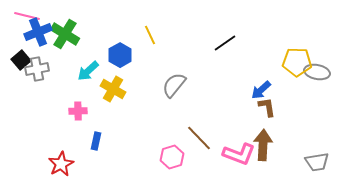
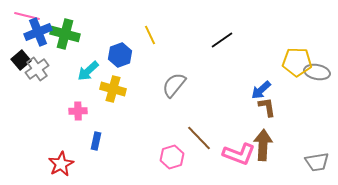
green cross: rotated 16 degrees counterclockwise
black line: moved 3 px left, 3 px up
blue hexagon: rotated 10 degrees clockwise
gray cross: rotated 25 degrees counterclockwise
yellow cross: rotated 15 degrees counterclockwise
